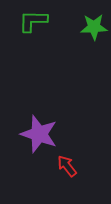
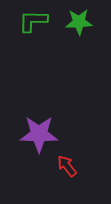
green star: moved 15 px left, 5 px up
purple star: rotated 18 degrees counterclockwise
